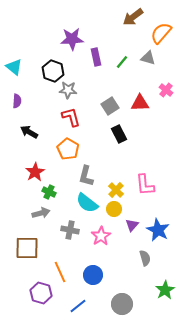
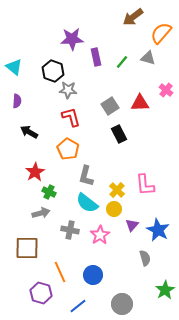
yellow cross: moved 1 px right
pink star: moved 1 px left, 1 px up
